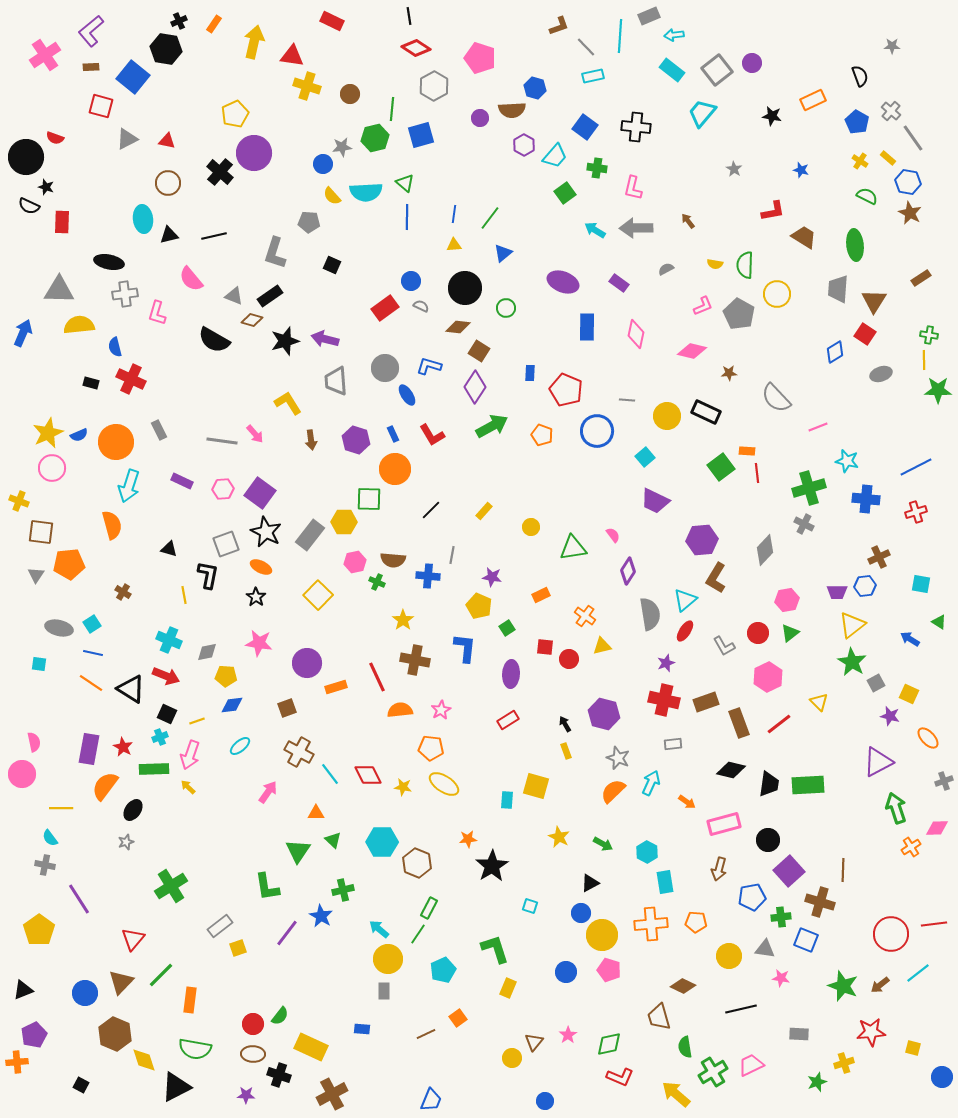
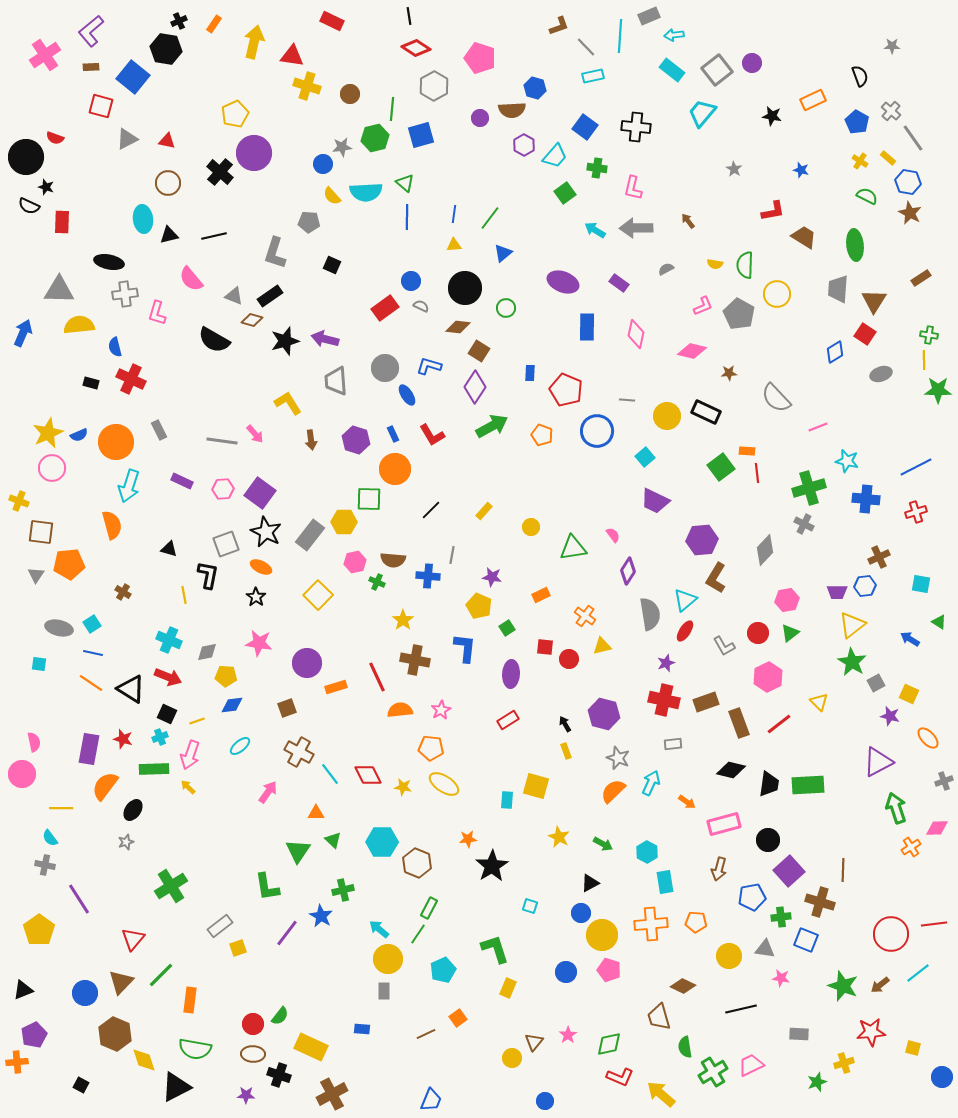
red arrow at (166, 676): moved 2 px right, 1 px down
red star at (123, 747): moved 8 px up; rotated 12 degrees counterclockwise
yellow arrow at (676, 1094): moved 15 px left
